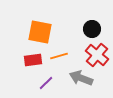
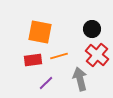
gray arrow: moved 1 px left, 1 px down; rotated 55 degrees clockwise
